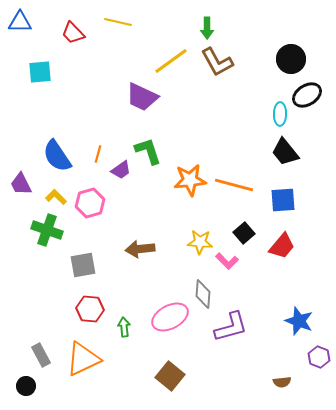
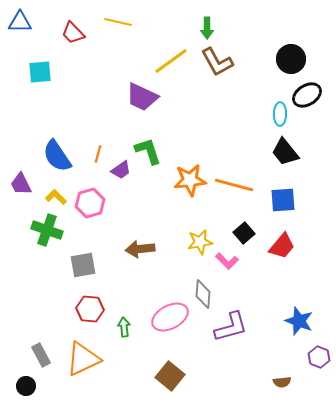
yellow star at (200, 242): rotated 15 degrees counterclockwise
